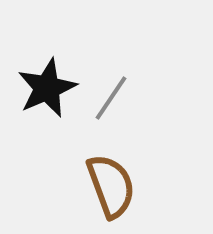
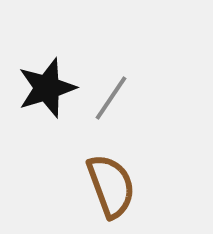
black star: rotated 6 degrees clockwise
